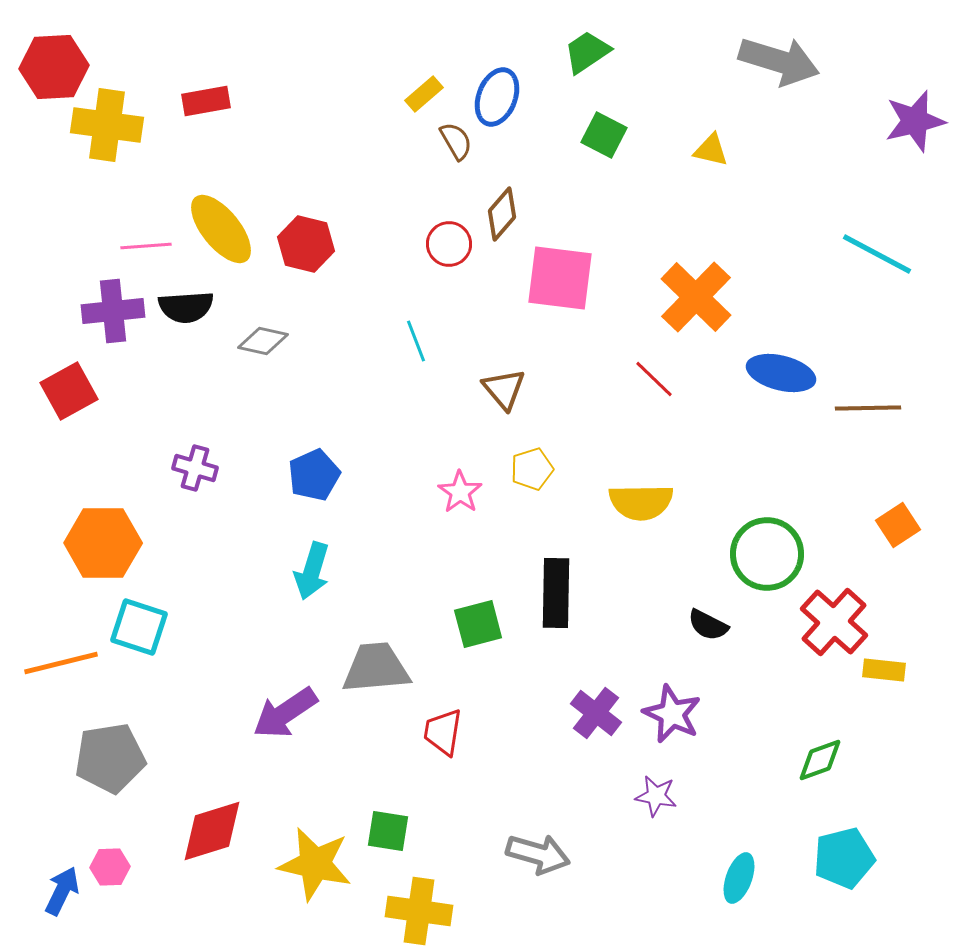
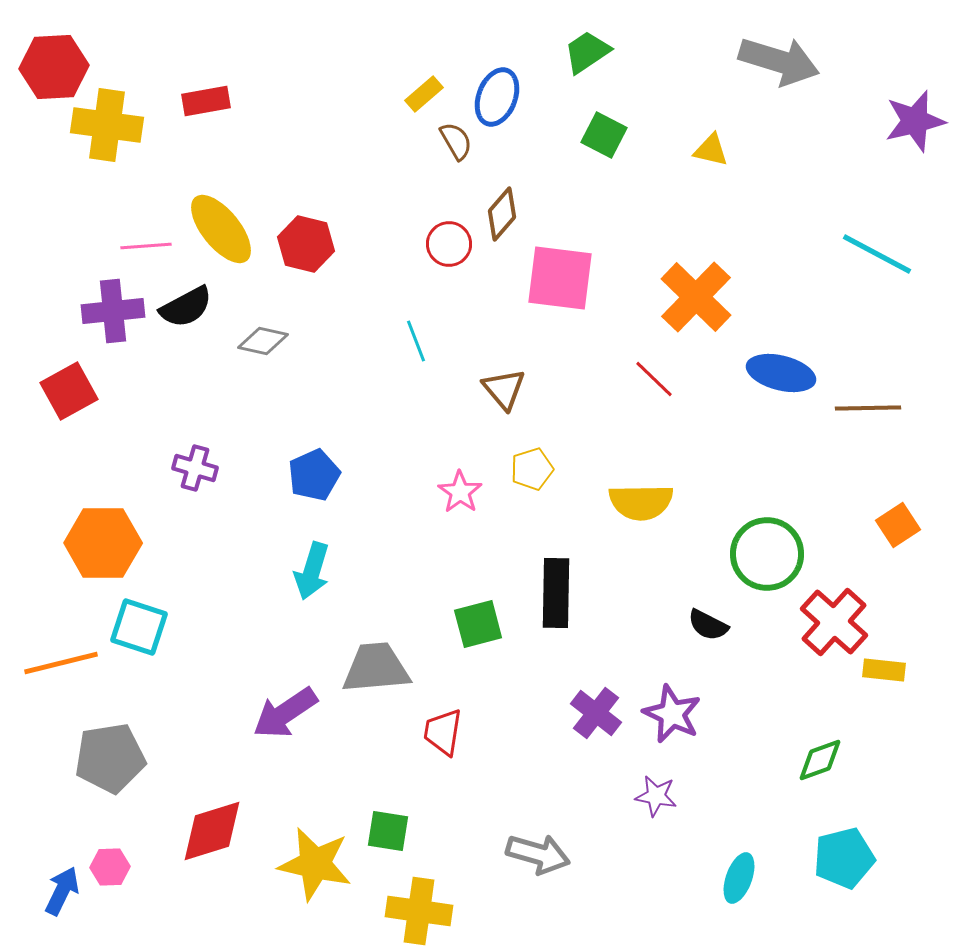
black semicircle at (186, 307): rotated 24 degrees counterclockwise
